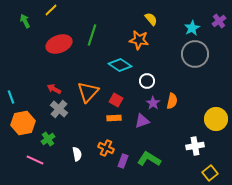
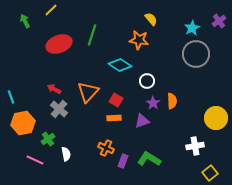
gray circle: moved 1 px right
orange semicircle: rotated 14 degrees counterclockwise
yellow circle: moved 1 px up
white semicircle: moved 11 px left
